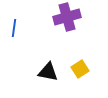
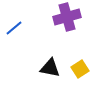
blue line: rotated 42 degrees clockwise
black triangle: moved 2 px right, 4 px up
